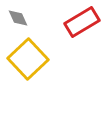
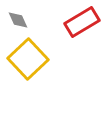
gray diamond: moved 2 px down
